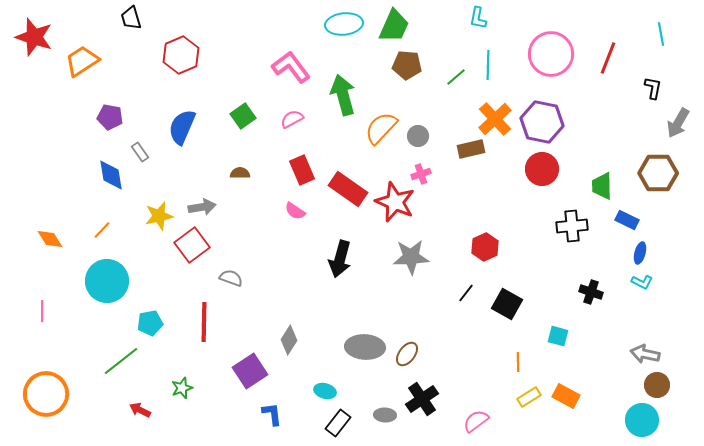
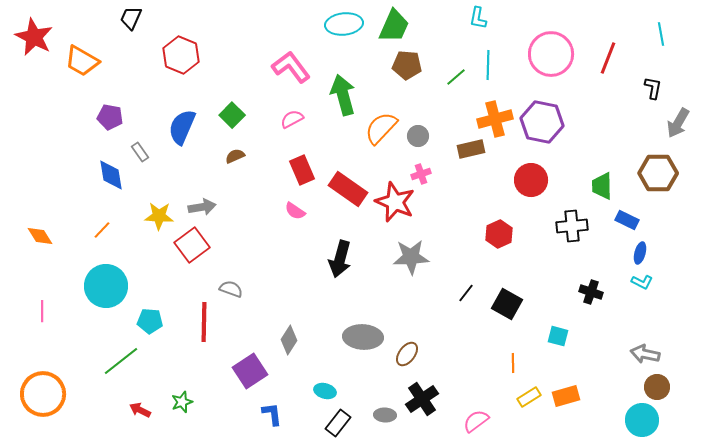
black trapezoid at (131, 18): rotated 40 degrees clockwise
red star at (34, 37): rotated 9 degrees clockwise
red hexagon at (181, 55): rotated 15 degrees counterclockwise
orange trapezoid at (82, 61): rotated 117 degrees counterclockwise
green square at (243, 116): moved 11 px left, 1 px up; rotated 10 degrees counterclockwise
orange cross at (495, 119): rotated 28 degrees clockwise
red circle at (542, 169): moved 11 px left, 11 px down
brown semicircle at (240, 173): moved 5 px left, 17 px up; rotated 24 degrees counterclockwise
yellow star at (159, 216): rotated 16 degrees clockwise
orange diamond at (50, 239): moved 10 px left, 3 px up
red hexagon at (485, 247): moved 14 px right, 13 px up
gray semicircle at (231, 278): moved 11 px down
cyan circle at (107, 281): moved 1 px left, 5 px down
cyan pentagon at (150, 323): moved 2 px up; rotated 15 degrees clockwise
gray ellipse at (365, 347): moved 2 px left, 10 px up
orange line at (518, 362): moved 5 px left, 1 px down
brown circle at (657, 385): moved 2 px down
green star at (182, 388): moved 14 px down
orange circle at (46, 394): moved 3 px left
orange rectangle at (566, 396): rotated 44 degrees counterclockwise
